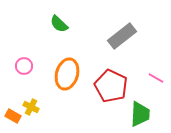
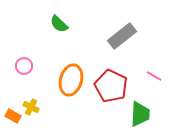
orange ellipse: moved 4 px right, 6 px down
pink line: moved 2 px left, 2 px up
